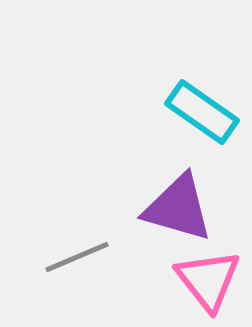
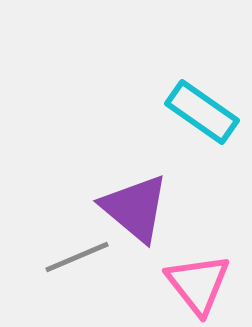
purple triangle: moved 43 px left; rotated 24 degrees clockwise
pink triangle: moved 10 px left, 4 px down
